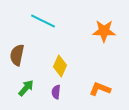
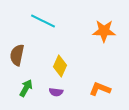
green arrow: rotated 12 degrees counterclockwise
purple semicircle: rotated 88 degrees counterclockwise
